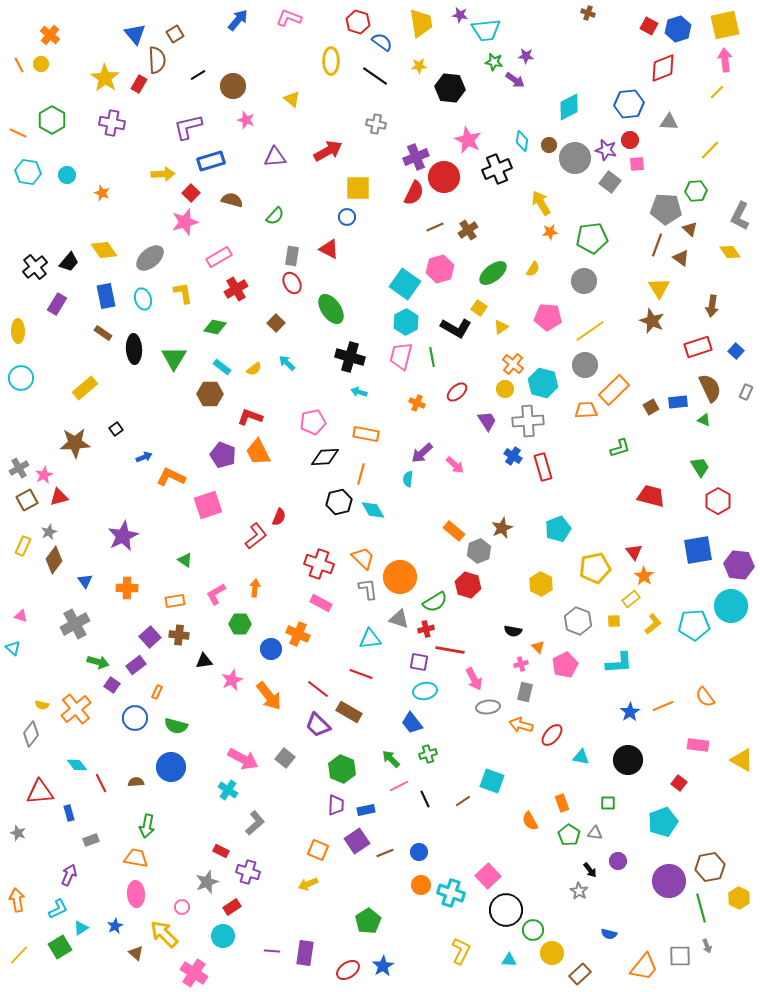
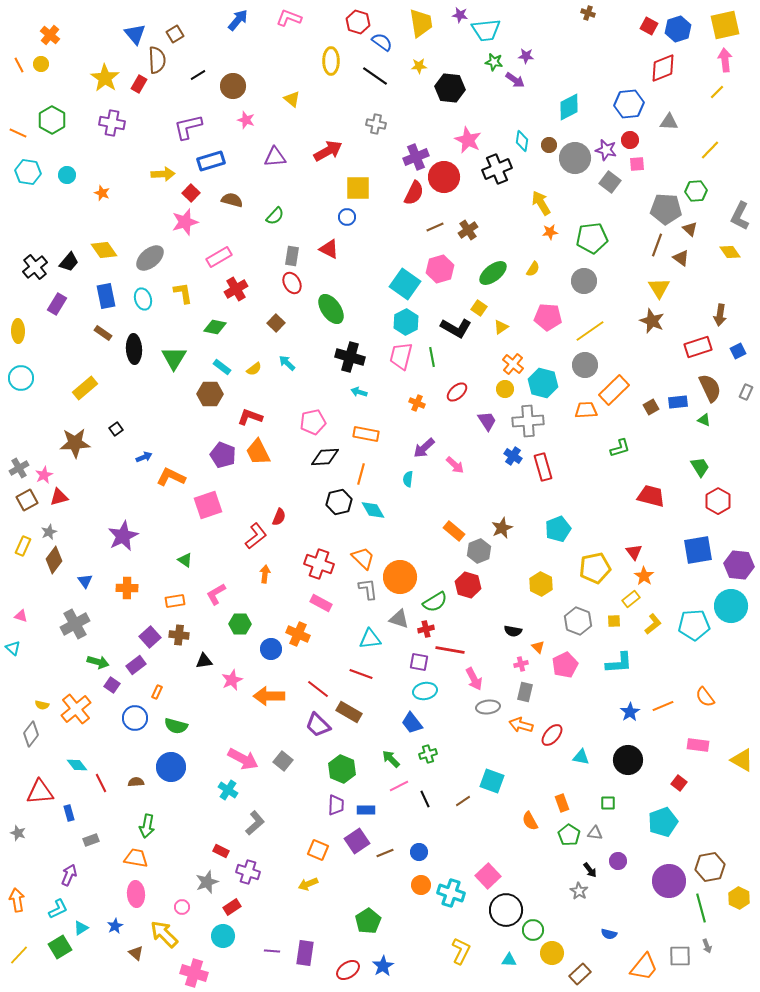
brown arrow at (712, 306): moved 8 px right, 9 px down
blue square at (736, 351): moved 2 px right; rotated 21 degrees clockwise
purple arrow at (422, 453): moved 2 px right, 5 px up
orange arrow at (255, 588): moved 10 px right, 14 px up
orange arrow at (269, 696): rotated 128 degrees clockwise
gray square at (285, 758): moved 2 px left, 3 px down
blue rectangle at (366, 810): rotated 12 degrees clockwise
pink cross at (194, 973): rotated 16 degrees counterclockwise
